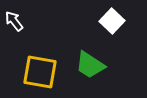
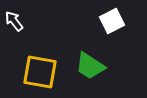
white square: rotated 20 degrees clockwise
green trapezoid: moved 1 px down
